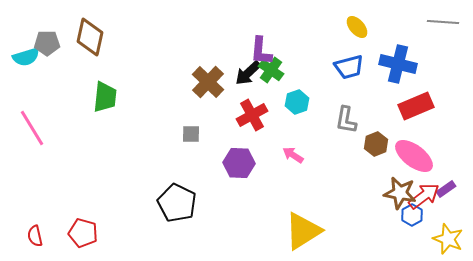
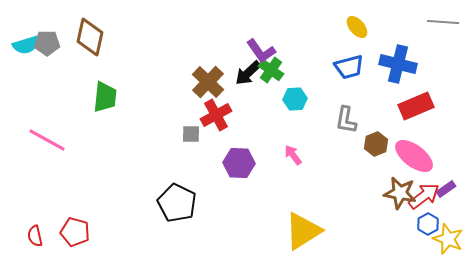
purple L-shape: rotated 40 degrees counterclockwise
cyan semicircle: moved 12 px up
cyan hexagon: moved 2 px left, 3 px up; rotated 15 degrees clockwise
red cross: moved 36 px left
pink line: moved 15 px right, 12 px down; rotated 30 degrees counterclockwise
pink arrow: rotated 20 degrees clockwise
blue hexagon: moved 16 px right, 9 px down
red pentagon: moved 8 px left, 1 px up
